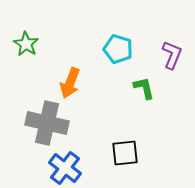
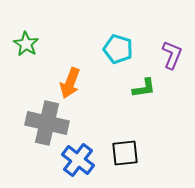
green L-shape: rotated 95 degrees clockwise
blue cross: moved 13 px right, 8 px up
